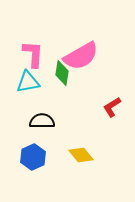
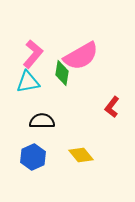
pink L-shape: rotated 36 degrees clockwise
red L-shape: rotated 20 degrees counterclockwise
